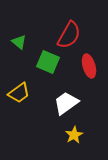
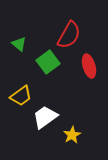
green triangle: moved 2 px down
green square: rotated 30 degrees clockwise
yellow trapezoid: moved 2 px right, 3 px down
white trapezoid: moved 21 px left, 14 px down
yellow star: moved 2 px left
